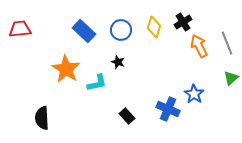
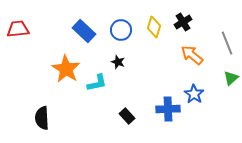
red trapezoid: moved 2 px left
orange arrow: moved 7 px left, 9 px down; rotated 25 degrees counterclockwise
blue cross: rotated 25 degrees counterclockwise
